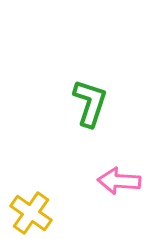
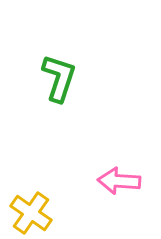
green L-shape: moved 31 px left, 25 px up
